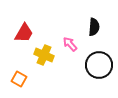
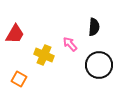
red trapezoid: moved 9 px left, 1 px down
